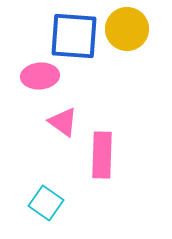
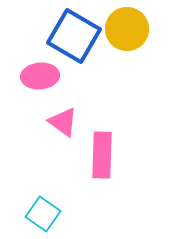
blue square: rotated 26 degrees clockwise
cyan square: moved 3 px left, 11 px down
